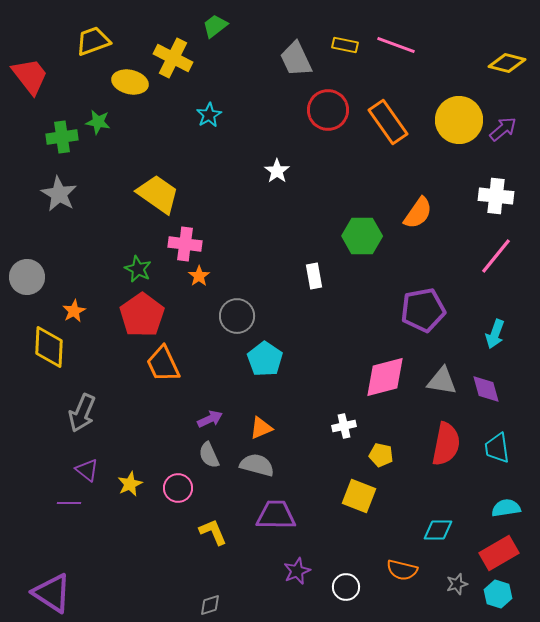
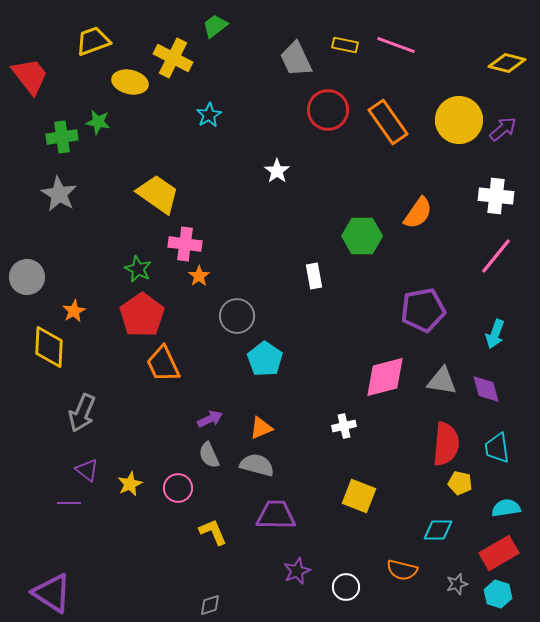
red semicircle at (446, 444): rotated 6 degrees counterclockwise
yellow pentagon at (381, 455): moved 79 px right, 28 px down
